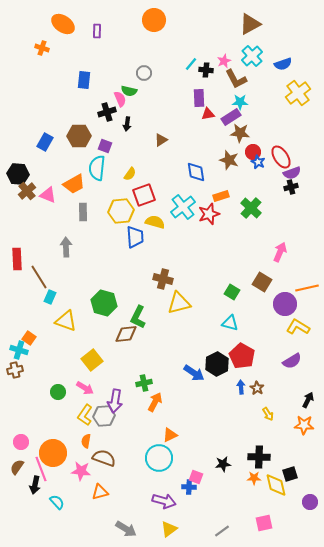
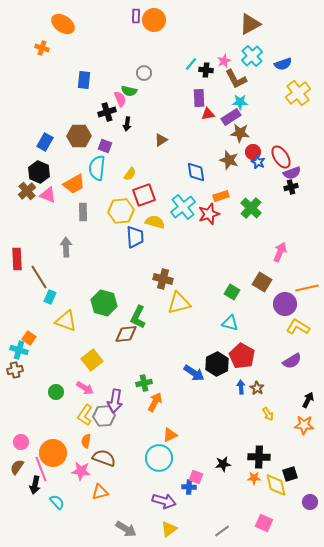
purple rectangle at (97, 31): moved 39 px right, 15 px up
black hexagon at (18, 174): moved 21 px right, 2 px up; rotated 20 degrees clockwise
green circle at (58, 392): moved 2 px left
pink square at (264, 523): rotated 36 degrees clockwise
